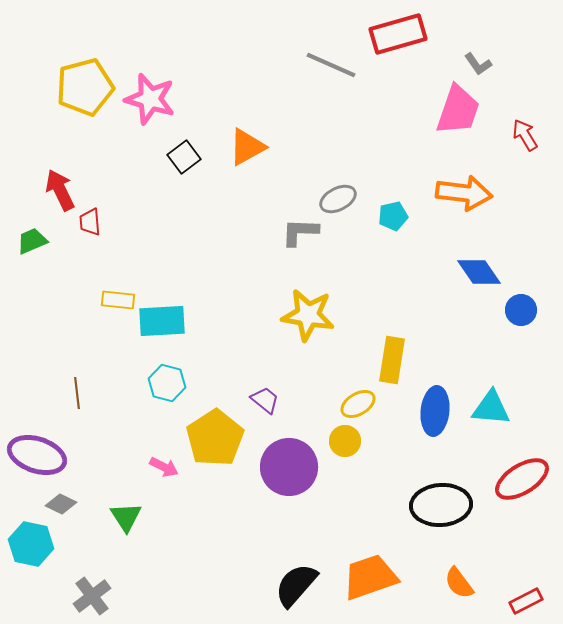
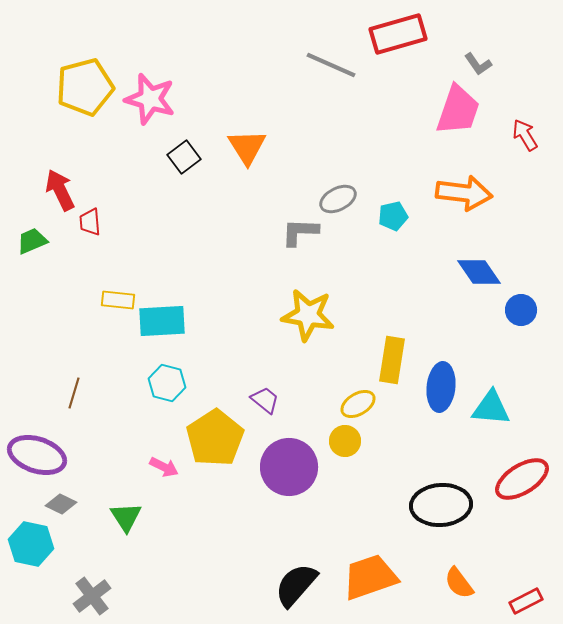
orange triangle at (247, 147): rotated 33 degrees counterclockwise
brown line at (77, 393): moved 3 px left; rotated 24 degrees clockwise
blue ellipse at (435, 411): moved 6 px right, 24 px up
